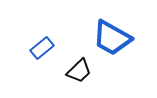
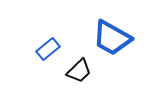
blue rectangle: moved 6 px right, 1 px down
